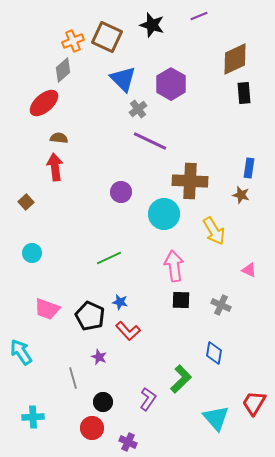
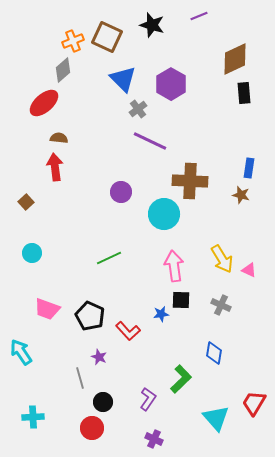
yellow arrow at (214, 231): moved 8 px right, 28 px down
blue star at (120, 302): moved 41 px right, 12 px down; rotated 21 degrees counterclockwise
gray line at (73, 378): moved 7 px right
purple cross at (128, 442): moved 26 px right, 3 px up
